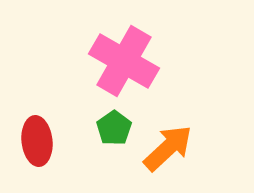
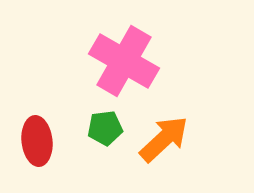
green pentagon: moved 9 px left; rotated 28 degrees clockwise
orange arrow: moved 4 px left, 9 px up
